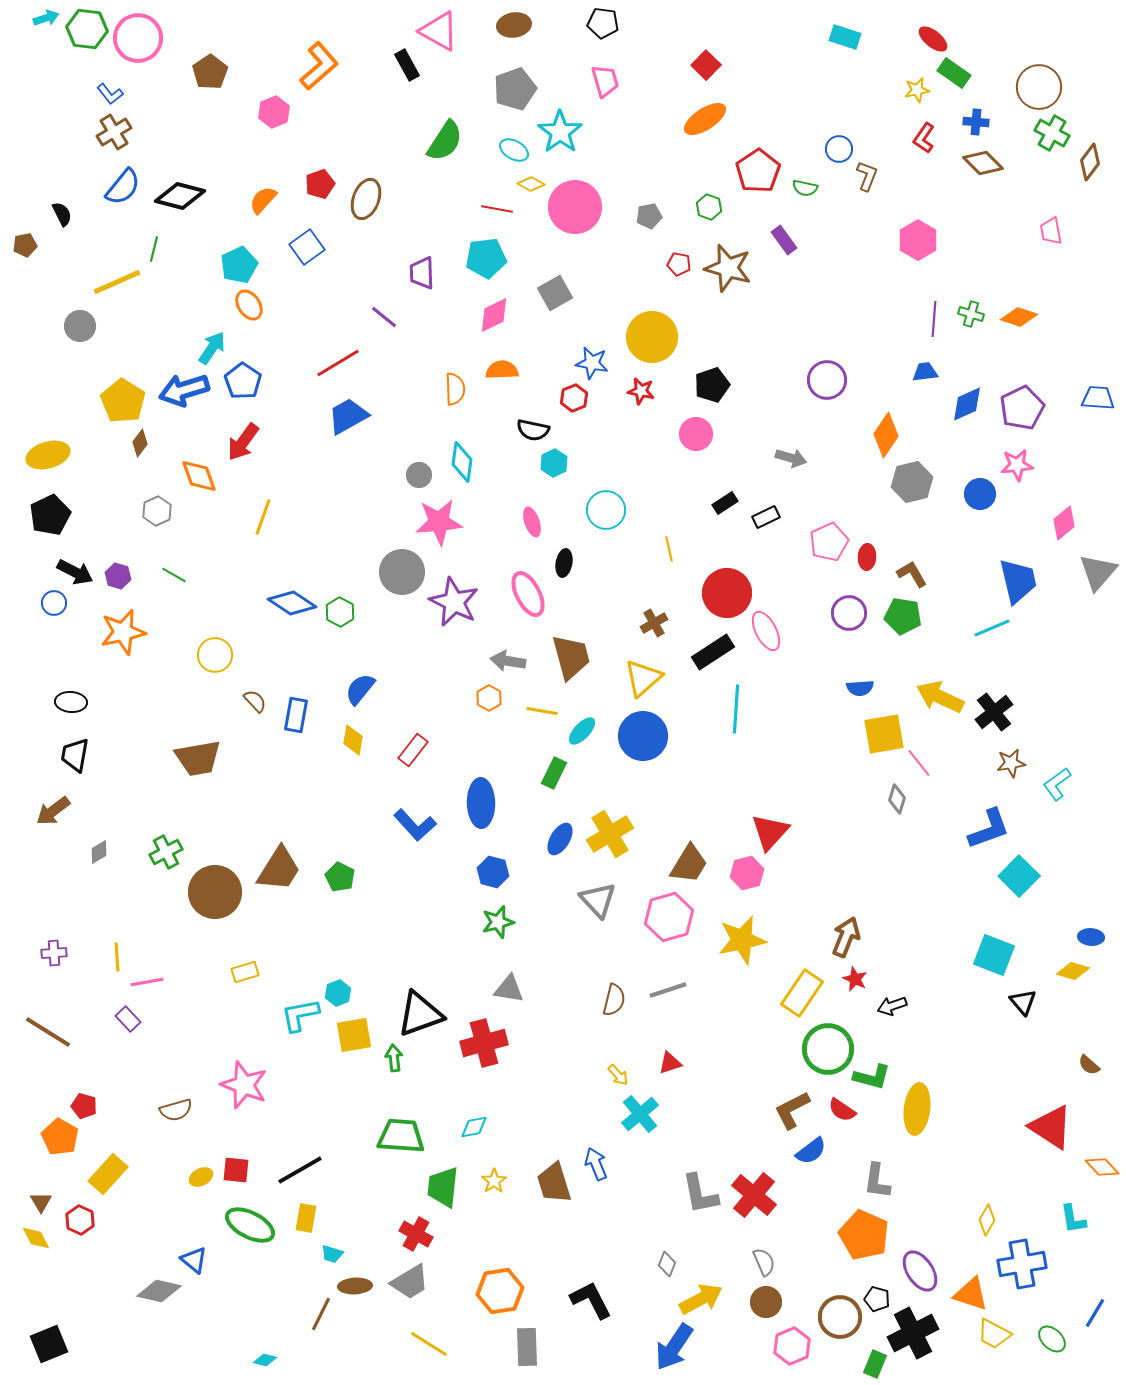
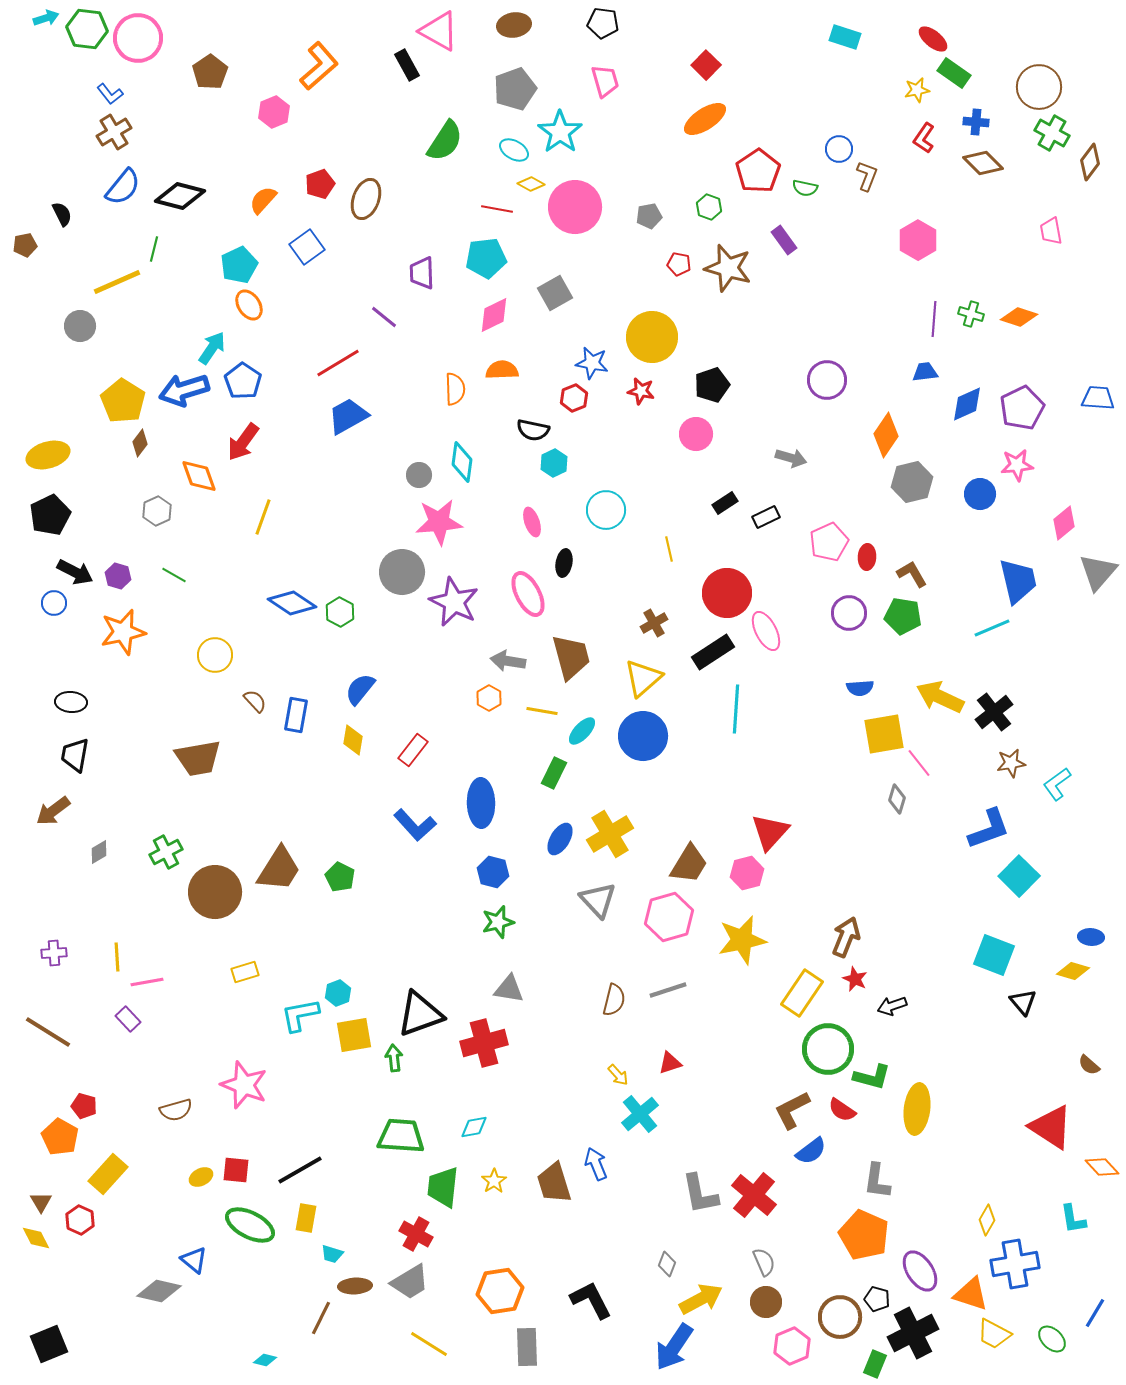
blue cross at (1022, 1264): moved 7 px left
brown line at (321, 1314): moved 4 px down
